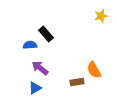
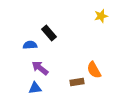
black rectangle: moved 3 px right, 1 px up
blue triangle: rotated 24 degrees clockwise
